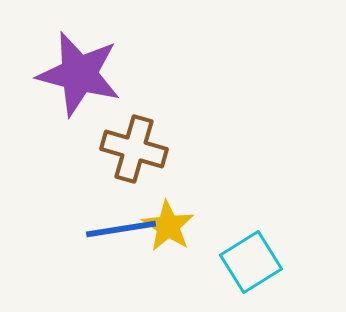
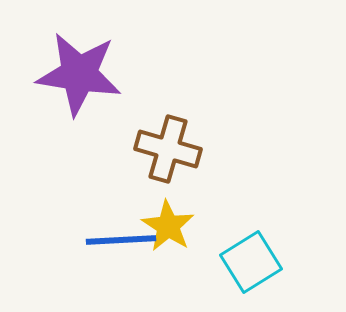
purple star: rotated 6 degrees counterclockwise
brown cross: moved 34 px right
blue line: moved 11 px down; rotated 6 degrees clockwise
